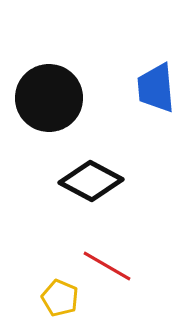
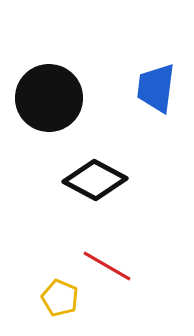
blue trapezoid: rotated 12 degrees clockwise
black diamond: moved 4 px right, 1 px up
